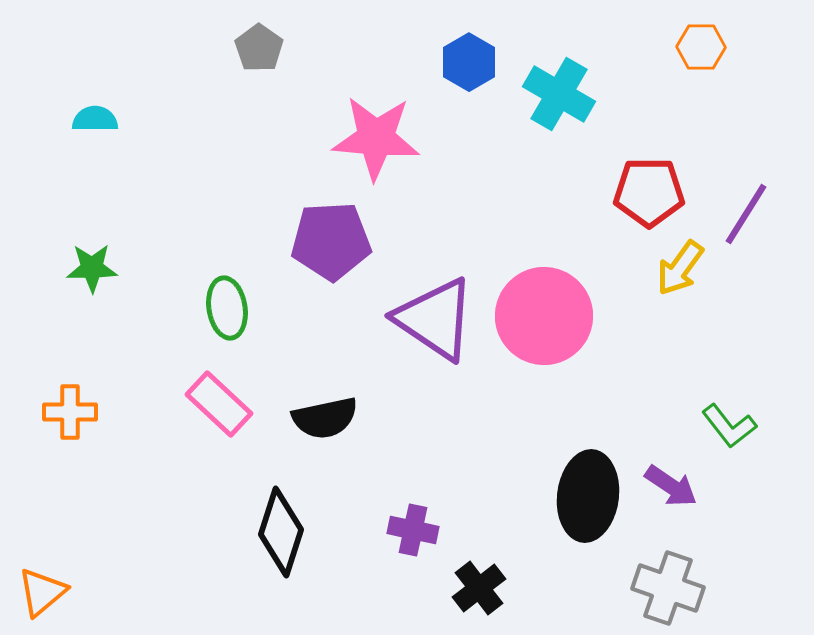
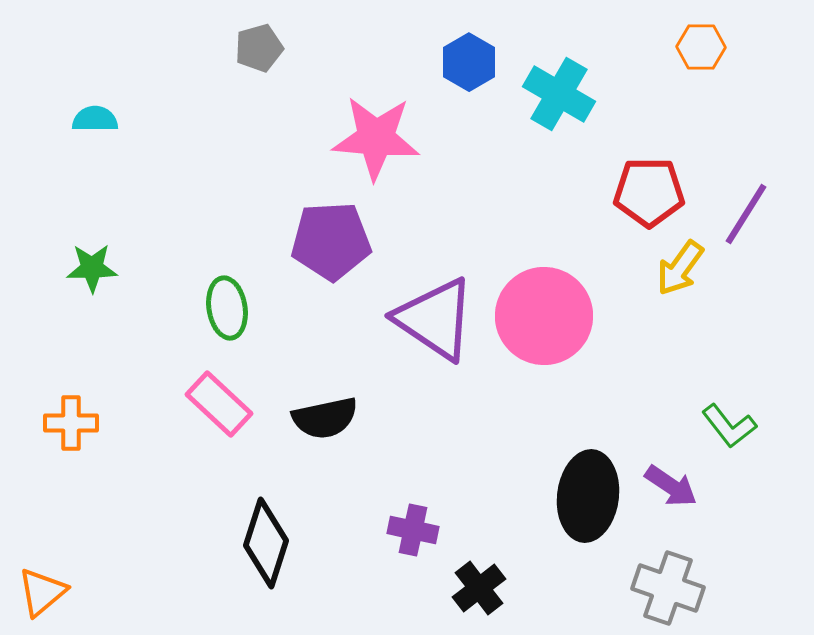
gray pentagon: rotated 21 degrees clockwise
orange cross: moved 1 px right, 11 px down
black diamond: moved 15 px left, 11 px down
